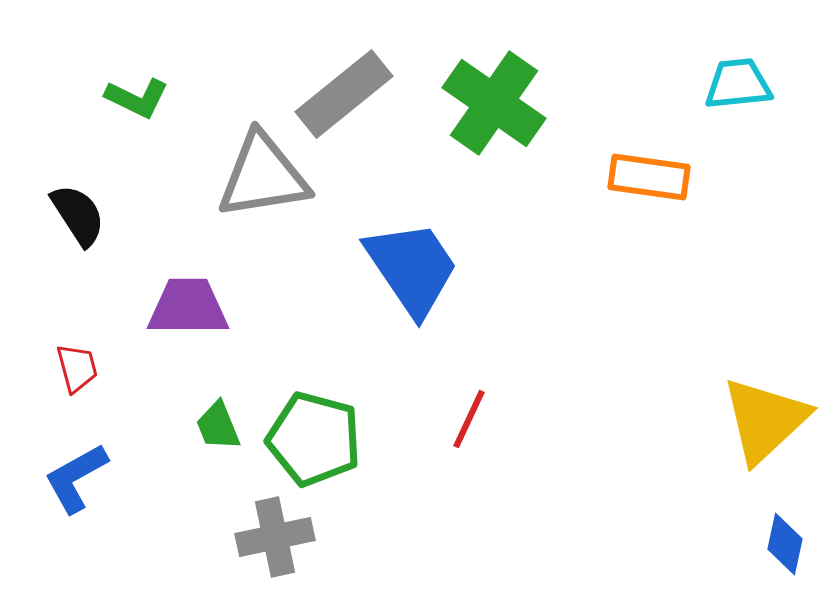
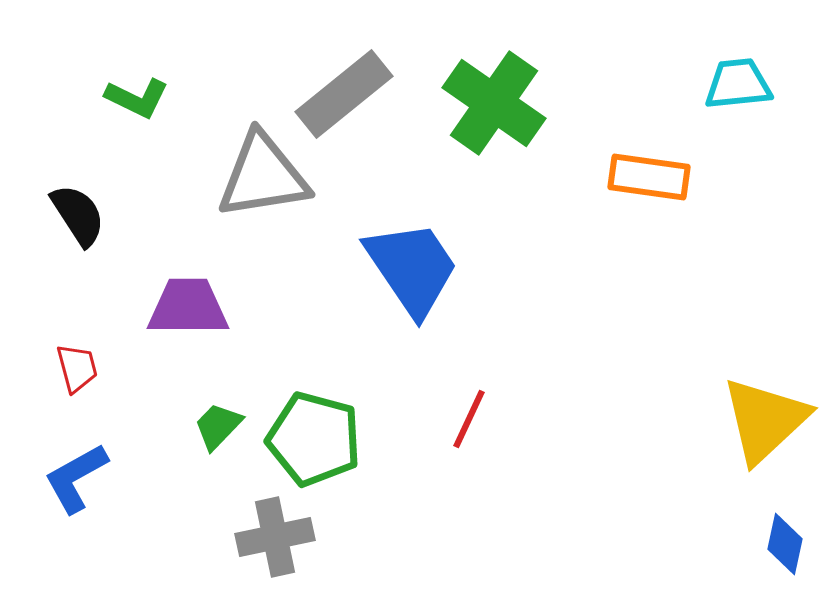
green trapezoid: rotated 66 degrees clockwise
